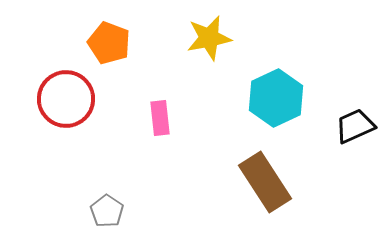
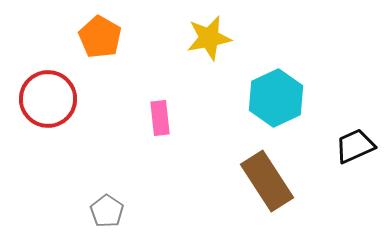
orange pentagon: moved 9 px left, 6 px up; rotated 9 degrees clockwise
red circle: moved 18 px left
black trapezoid: moved 20 px down
brown rectangle: moved 2 px right, 1 px up
